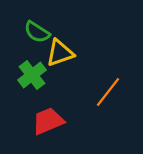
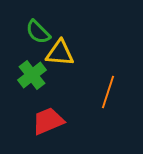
green semicircle: moved 1 px right; rotated 12 degrees clockwise
yellow triangle: rotated 24 degrees clockwise
orange line: rotated 20 degrees counterclockwise
